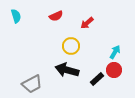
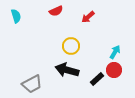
red semicircle: moved 5 px up
red arrow: moved 1 px right, 6 px up
